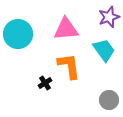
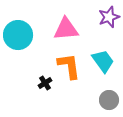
cyan circle: moved 1 px down
cyan trapezoid: moved 1 px left, 11 px down
